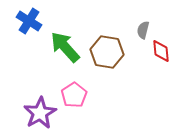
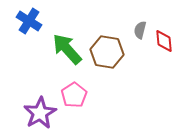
gray semicircle: moved 3 px left
green arrow: moved 2 px right, 2 px down
red diamond: moved 3 px right, 10 px up
